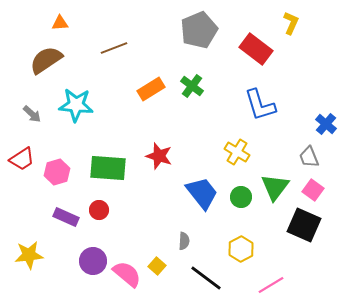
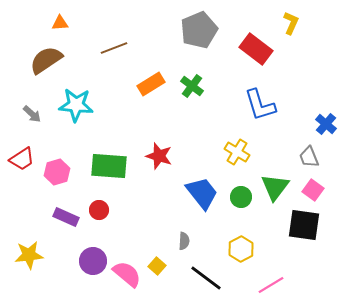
orange rectangle: moved 5 px up
green rectangle: moved 1 px right, 2 px up
black square: rotated 16 degrees counterclockwise
